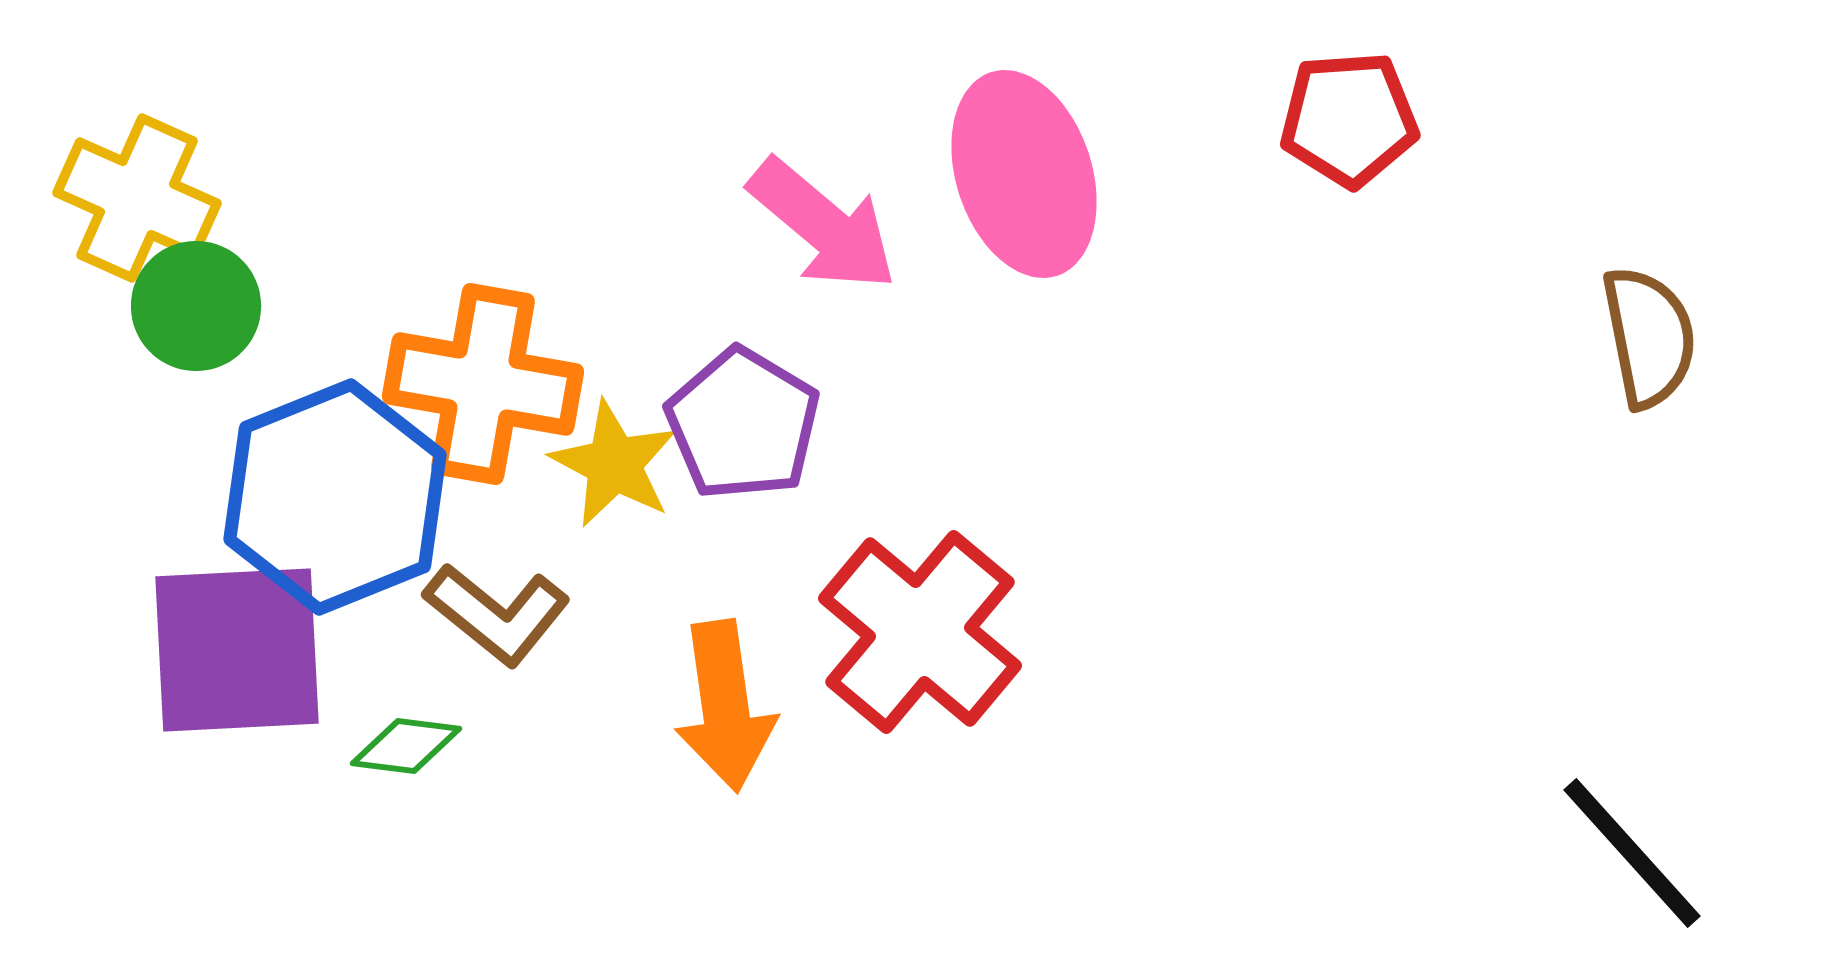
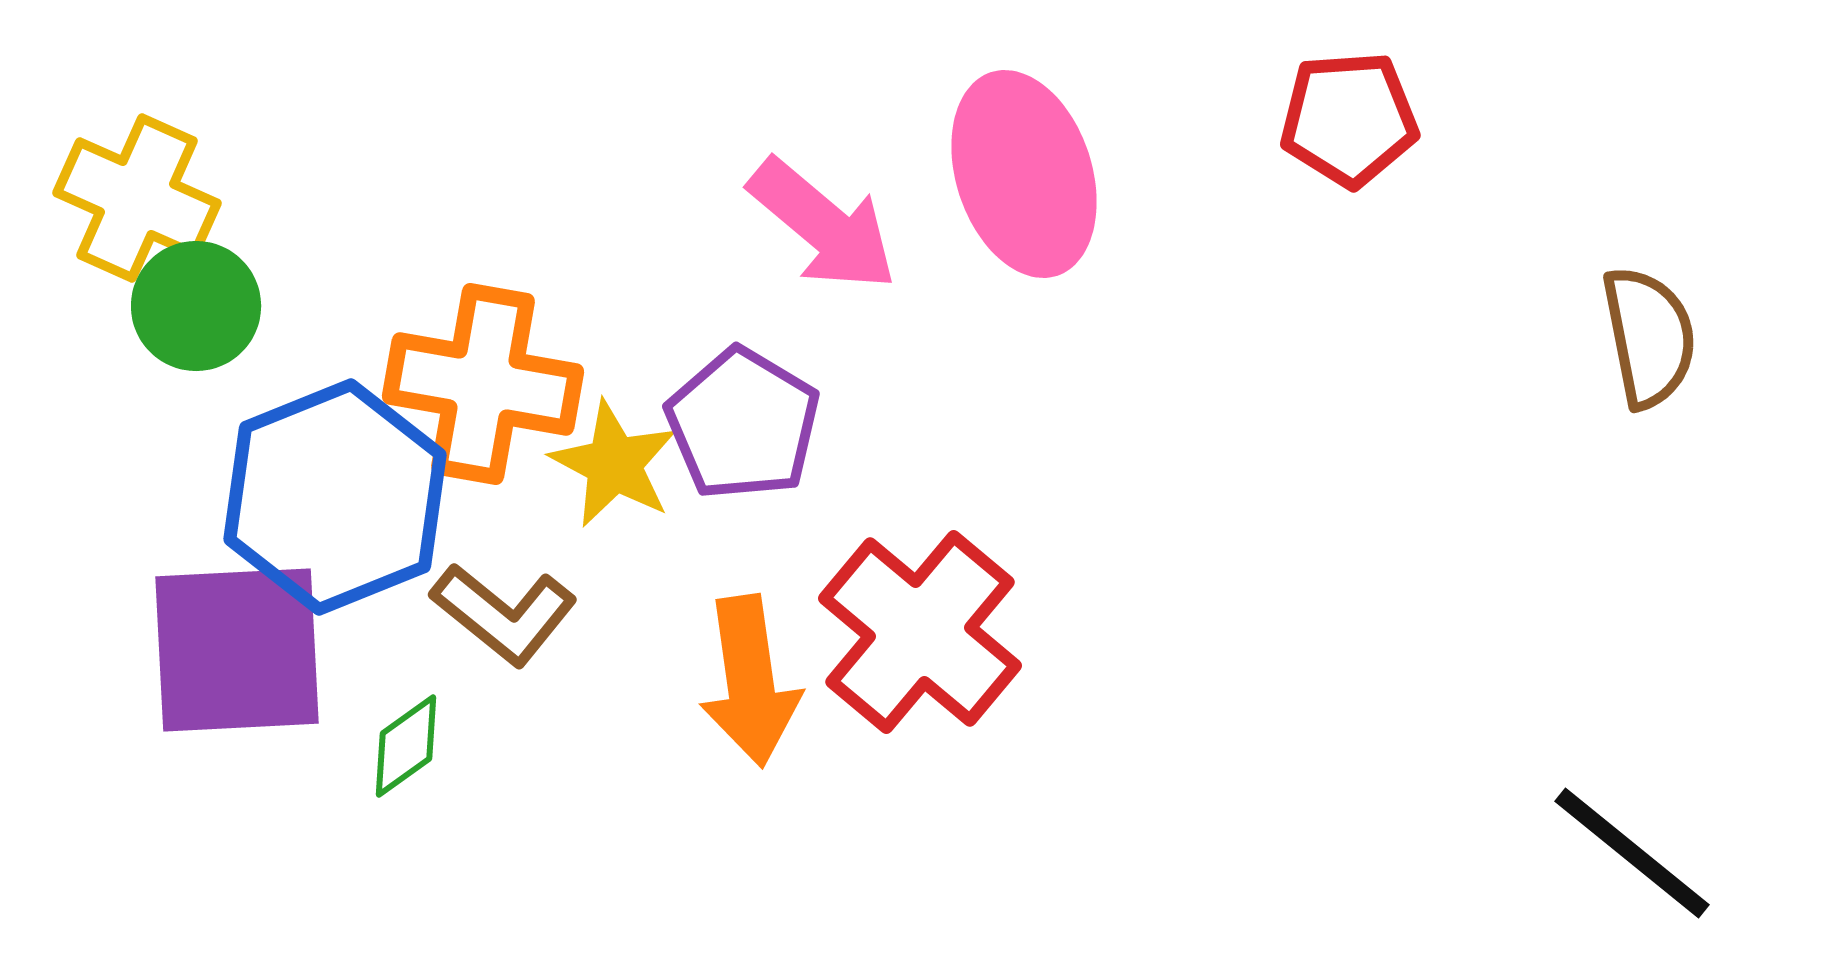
brown L-shape: moved 7 px right
orange arrow: moved 25 px right, 25 px up
green diamond: rotated 43 degrees counterclockwise
black line: rotated 9 degrees counterclockwise
